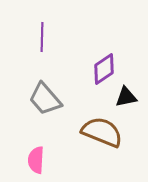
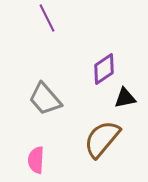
purple line: moved 5 px right, 19 px up; rotated 28 degrees counterclockwise
black triangle: moved 1 px left, 1 px down
brown semicircle: moved 7 px down; rotated 72 degrees counterclockwise
